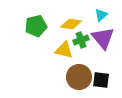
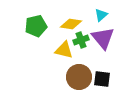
black square: moved 1 px right, 1 px up
